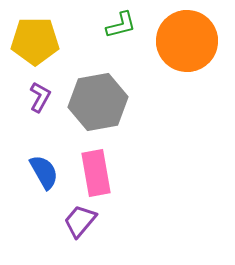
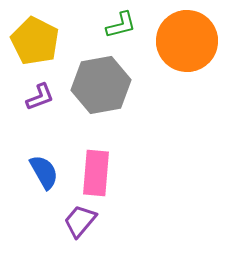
yellow pentagon: rotated 27 degrees clockwise
purple L-shape: rotated 40 degrees clockwise
gray hexagon: moved 3 px right, 17 px up
pink rectangle: rotated 15 degrees clockwise
